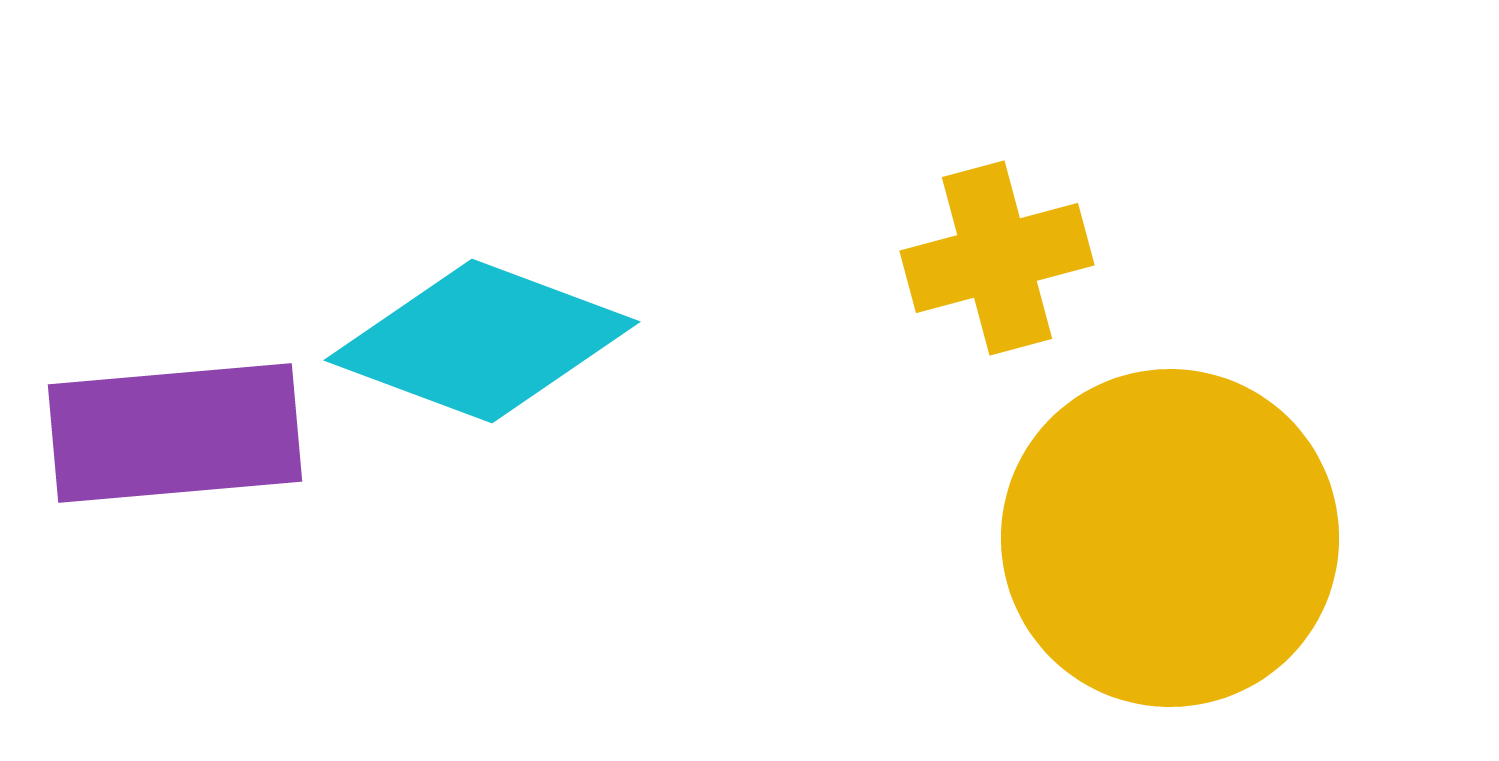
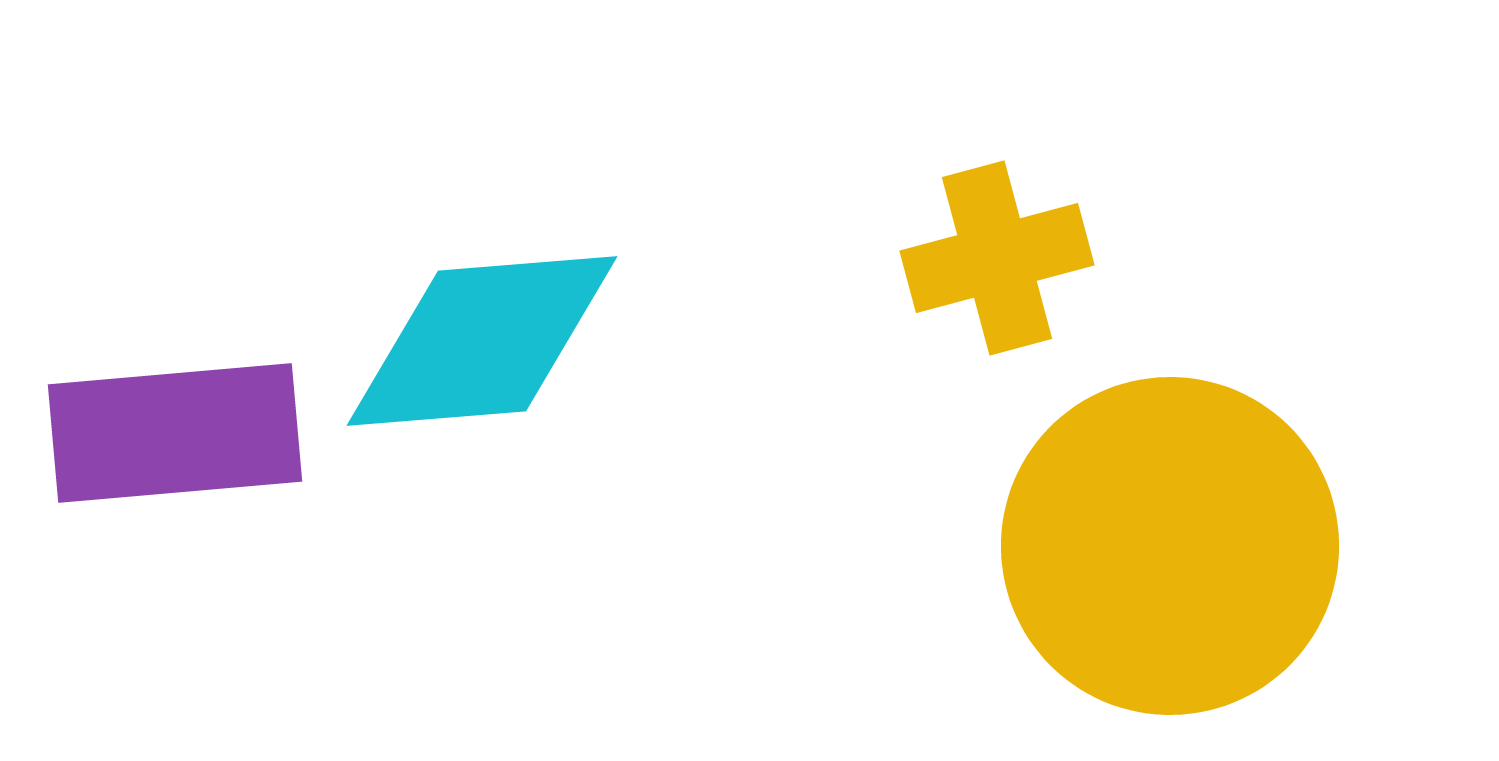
cyan diamond: rotated 25 degrees counterclockwise
yellow circle: moved 8 px down
